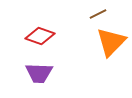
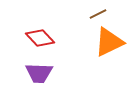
red diamond: moved 2 px down; rotated 28 degrees clockwise
orange triangle: moved 2 px left; rotated 20 degrees clockwise
